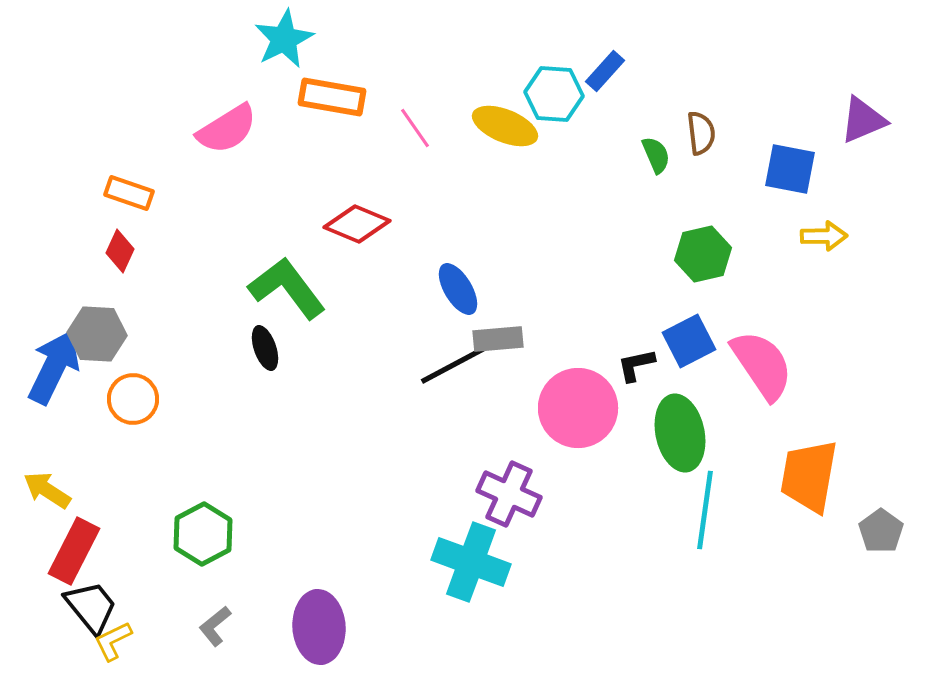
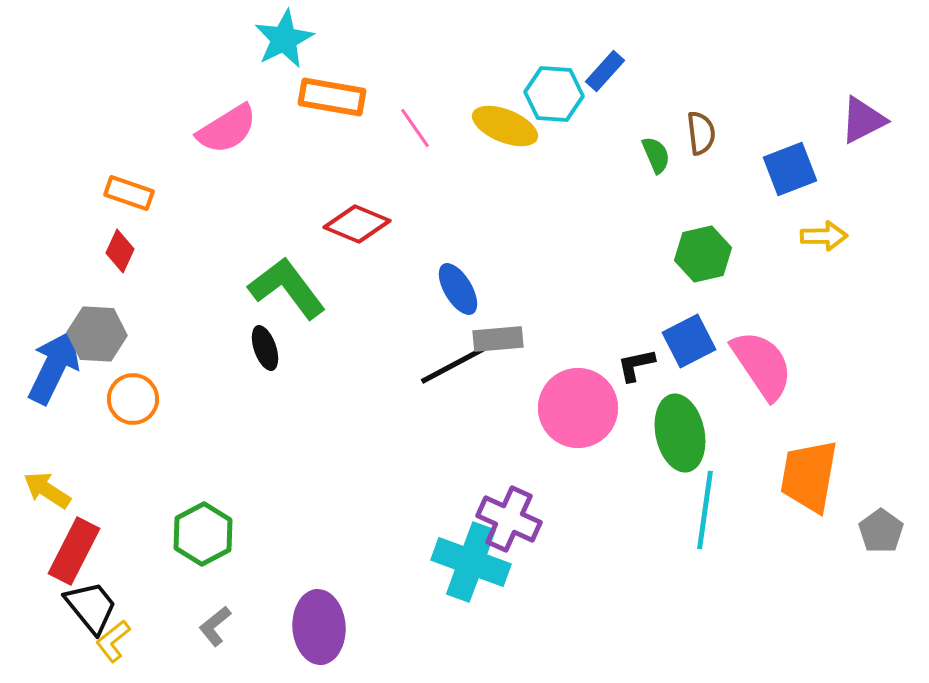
purple triangle at (863, 120): rotated 4 degrees counterclockwise
blue square at (790, 169): rotated 32 degrees counterclockwise
purple cross at (509, 494): moved 25 px down
yellow L-shape at (113, 641): rotated 12 degrees counterclockwise
